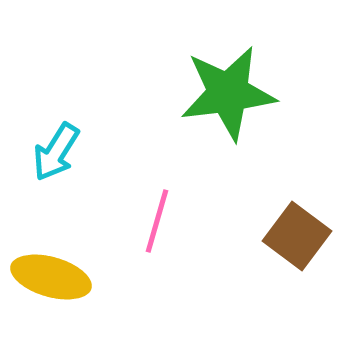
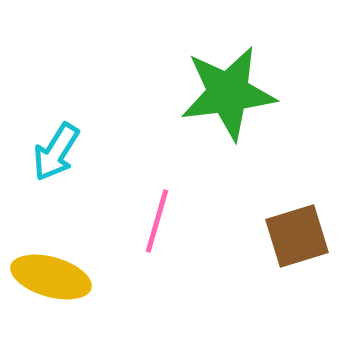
brown square: rotated 36 degrees clockwise
